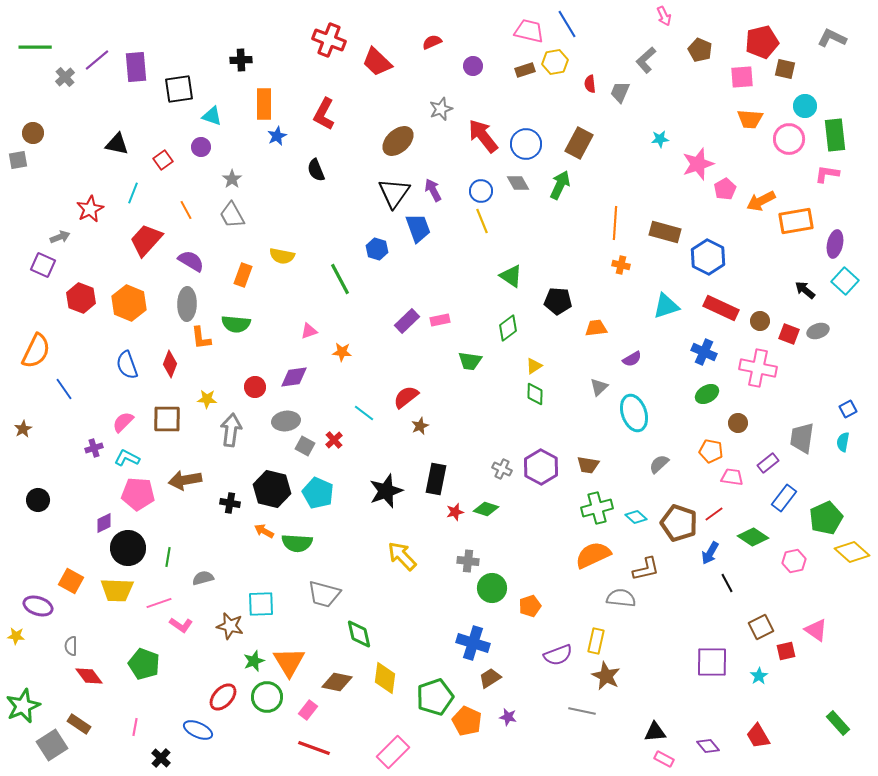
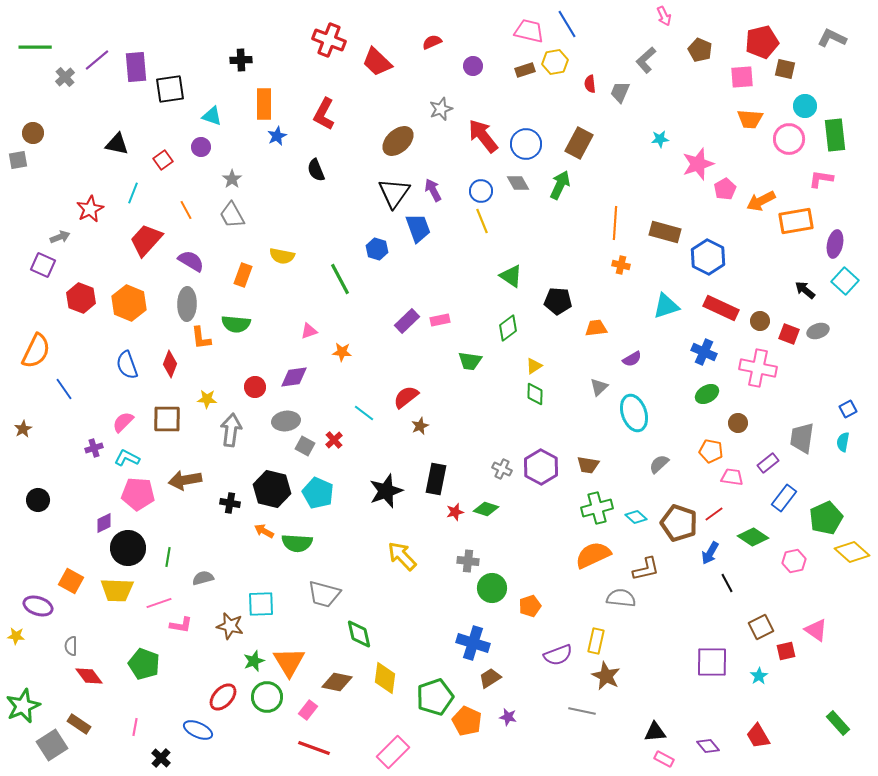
black square at (179, 89): moved 9 px left
pink L-shape at (827, 174): moved 6 px left, 5 px down
pink L-shape at (181, 625): rotated 25 degrees counterclockwise
